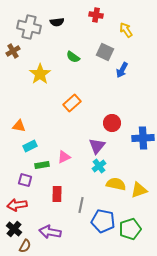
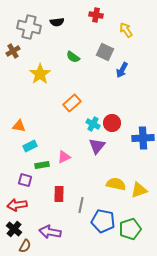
cyan cross: moved 6 px left, 42 px up; rotated 24 degrees counterclockwise
red rectangle: moved 2 px right
